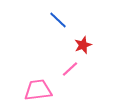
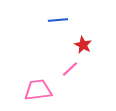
blue line: rotated 48 degrees counterclockwise
red star: rotated 24 degrees counterclockwise
